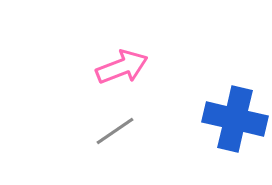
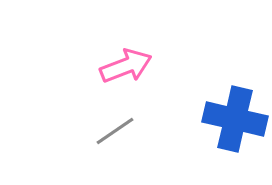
pink arrow: moved 4 px right, 1 px up
